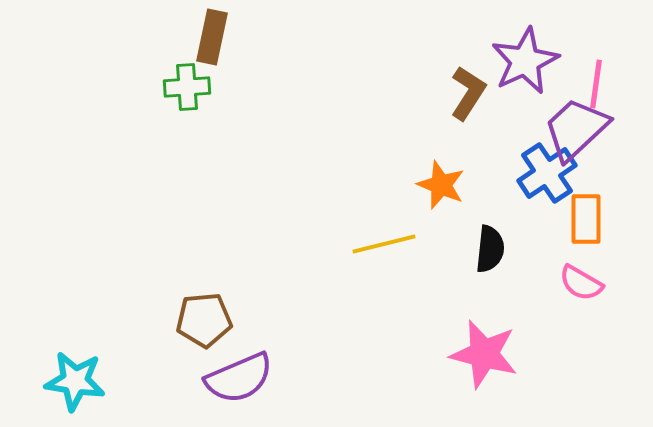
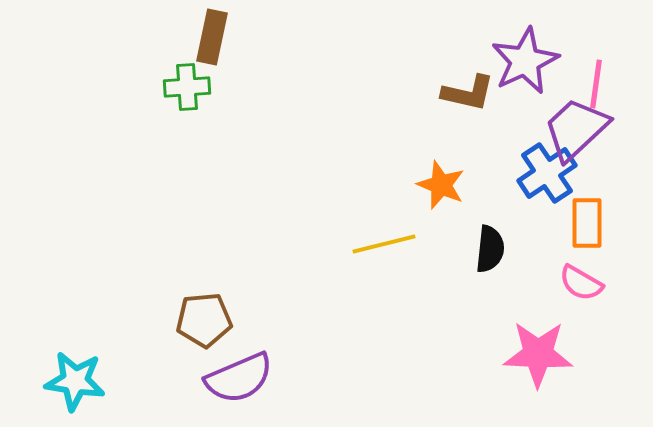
brown L-shape: rotated 70 degrees clockwise
orange rectangle: moved 1 px right, 4 px down
pink star: moved 54 px right; rotated 12 degrees counterclockwise
